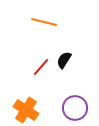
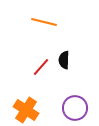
black semicircle: rotated 30 degrees counterclockwise
